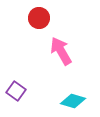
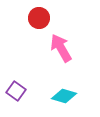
pink arrow: moved 3 px up
cyan diamond: moved 9 px left, 5 px up
